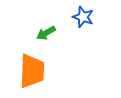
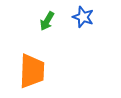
green arrow: moved 1 px right, 12 px up; rotated 30 degrees counterclockwise
